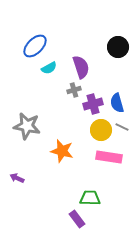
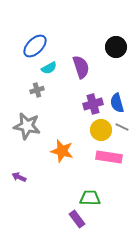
black circle: moved 2 px left
gray cross: moved 37 px left
purple arrow: moved 2 px right, 1 px up
